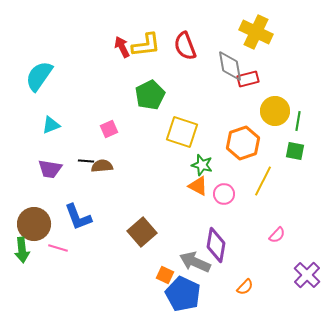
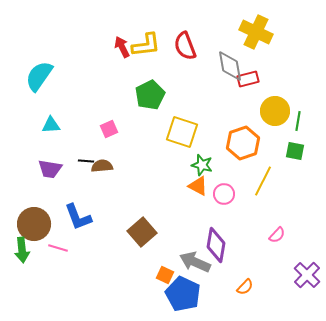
cyan triangle: rotated 18 degrees clockwise
